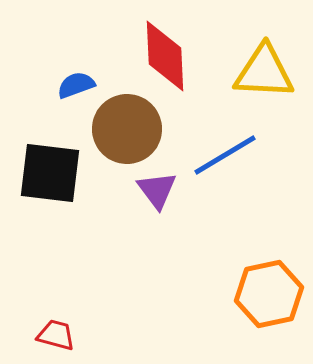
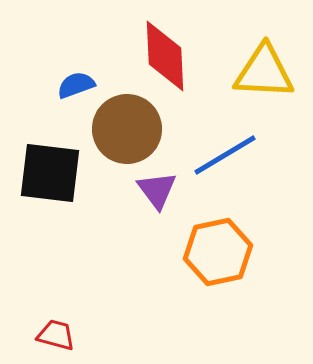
orange hexagon: moved 51 px left, 42 px up
